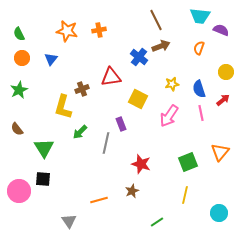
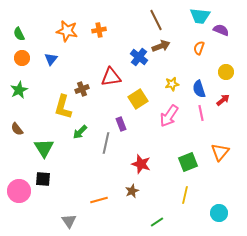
yellow square: rotated 30 degrees clockwise
